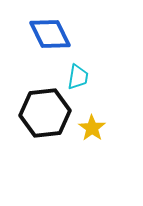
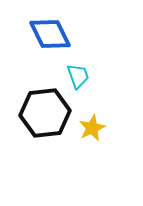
cyan trapezoid: moved 1 px up; rotated 28 degrees counterclockwise
yellow star: rotated 12 degrees clockwise
